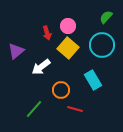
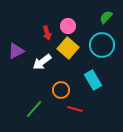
purple triangle: rotated 12 degrees clockwise
white arrow: moved 1 px right, 5 px up
